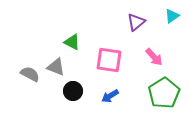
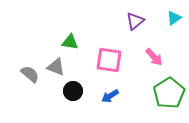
cyan triangle: moved 2 px right, 2 px down
purple triangle: moved 1 px left, 1 px up
green triangle: moved 2 px left; rotated 18 degrees counterclockwise
gray semicircle: rotated 12 degrees clockwise
green pentagon: moved 5 px right
